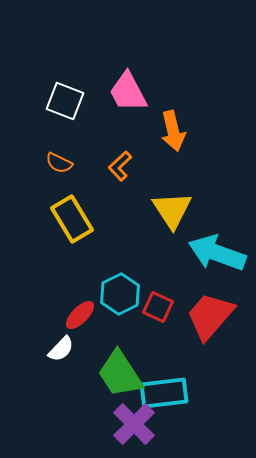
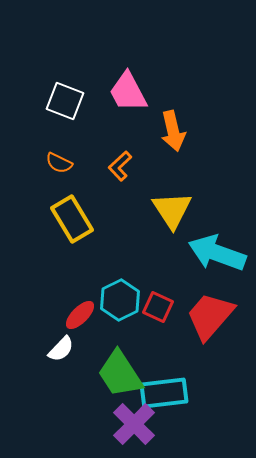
cyan hexagon: moved 6 px down
